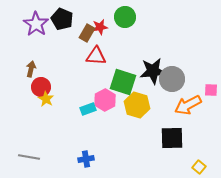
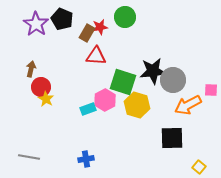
gray circle: moved 1 px right, 1 px down
